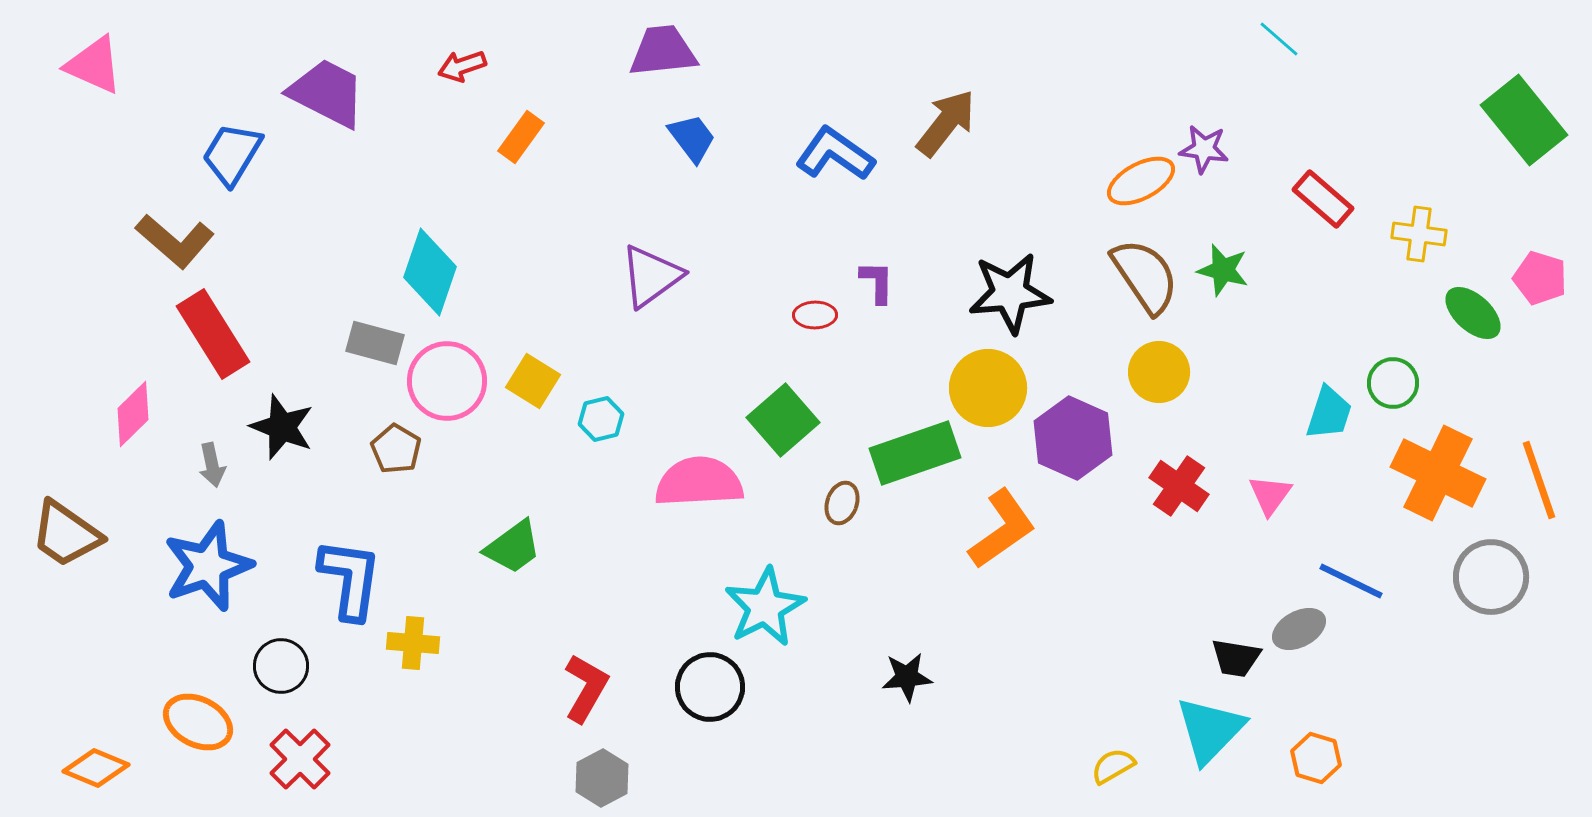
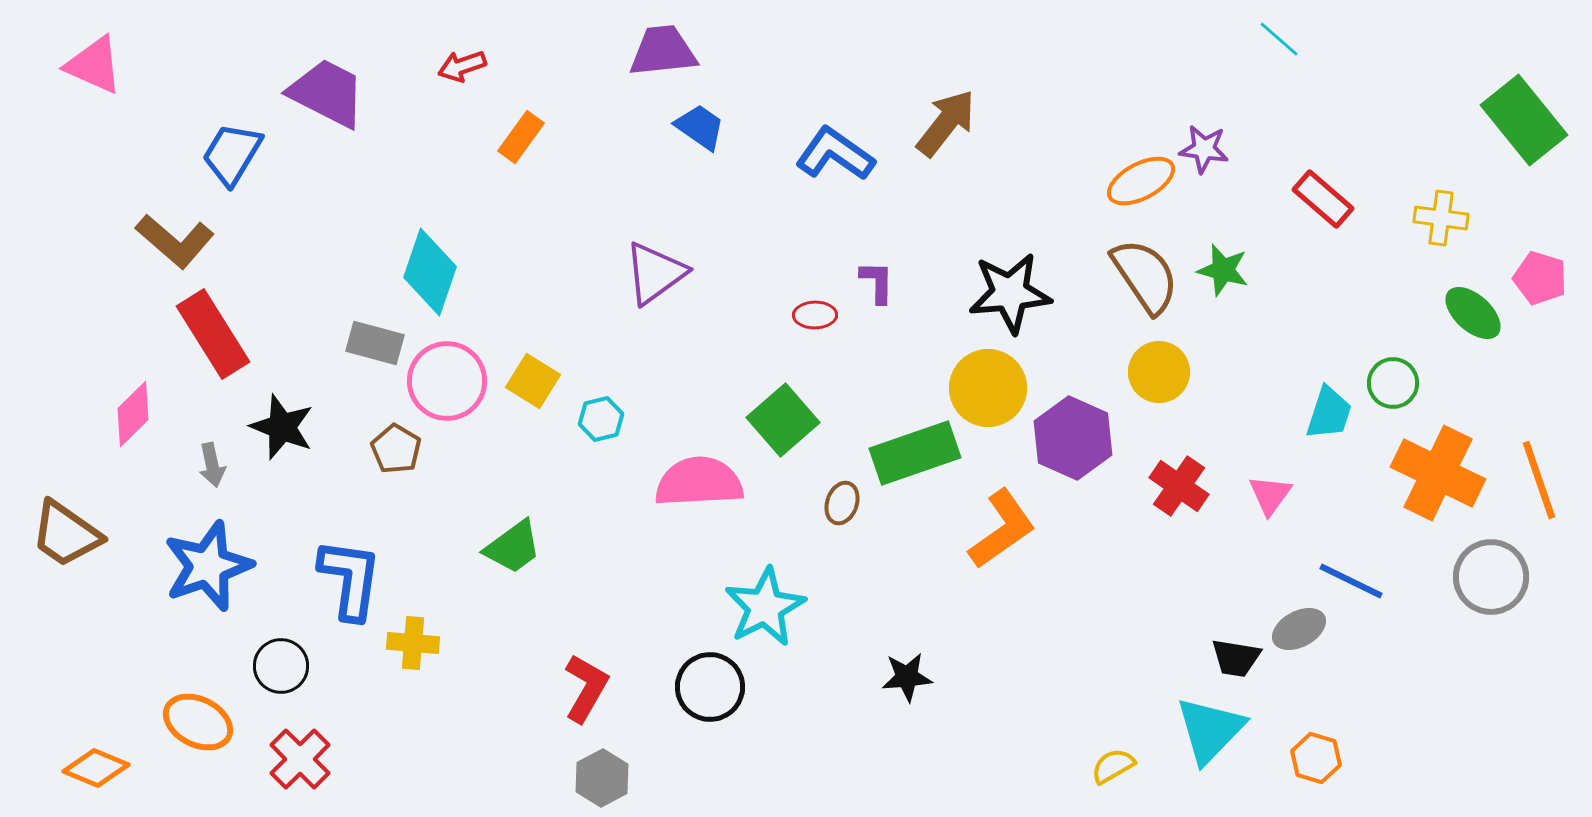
blue trapezoid at (692, 138): moved 8 px right, 11 px up; rotated 18 degrees counterclockwise
yellow cross at (1419, 234): moved 22 px right, 16 px up
purple triangle at (651, 276): moved 4 px right, 3 px up
